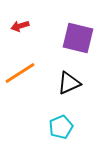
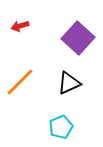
purple square: rotated 28 degrees clockwise
orange line: moved 9 px down; rotated 12 degrees counterclockwise
